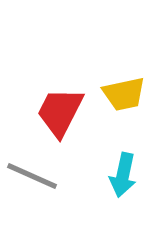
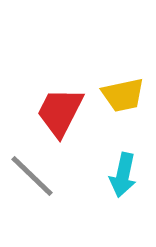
yellow trapezoid: moved 1 px left, 1 px down
gray line: rotated 20 degrees clockwise
